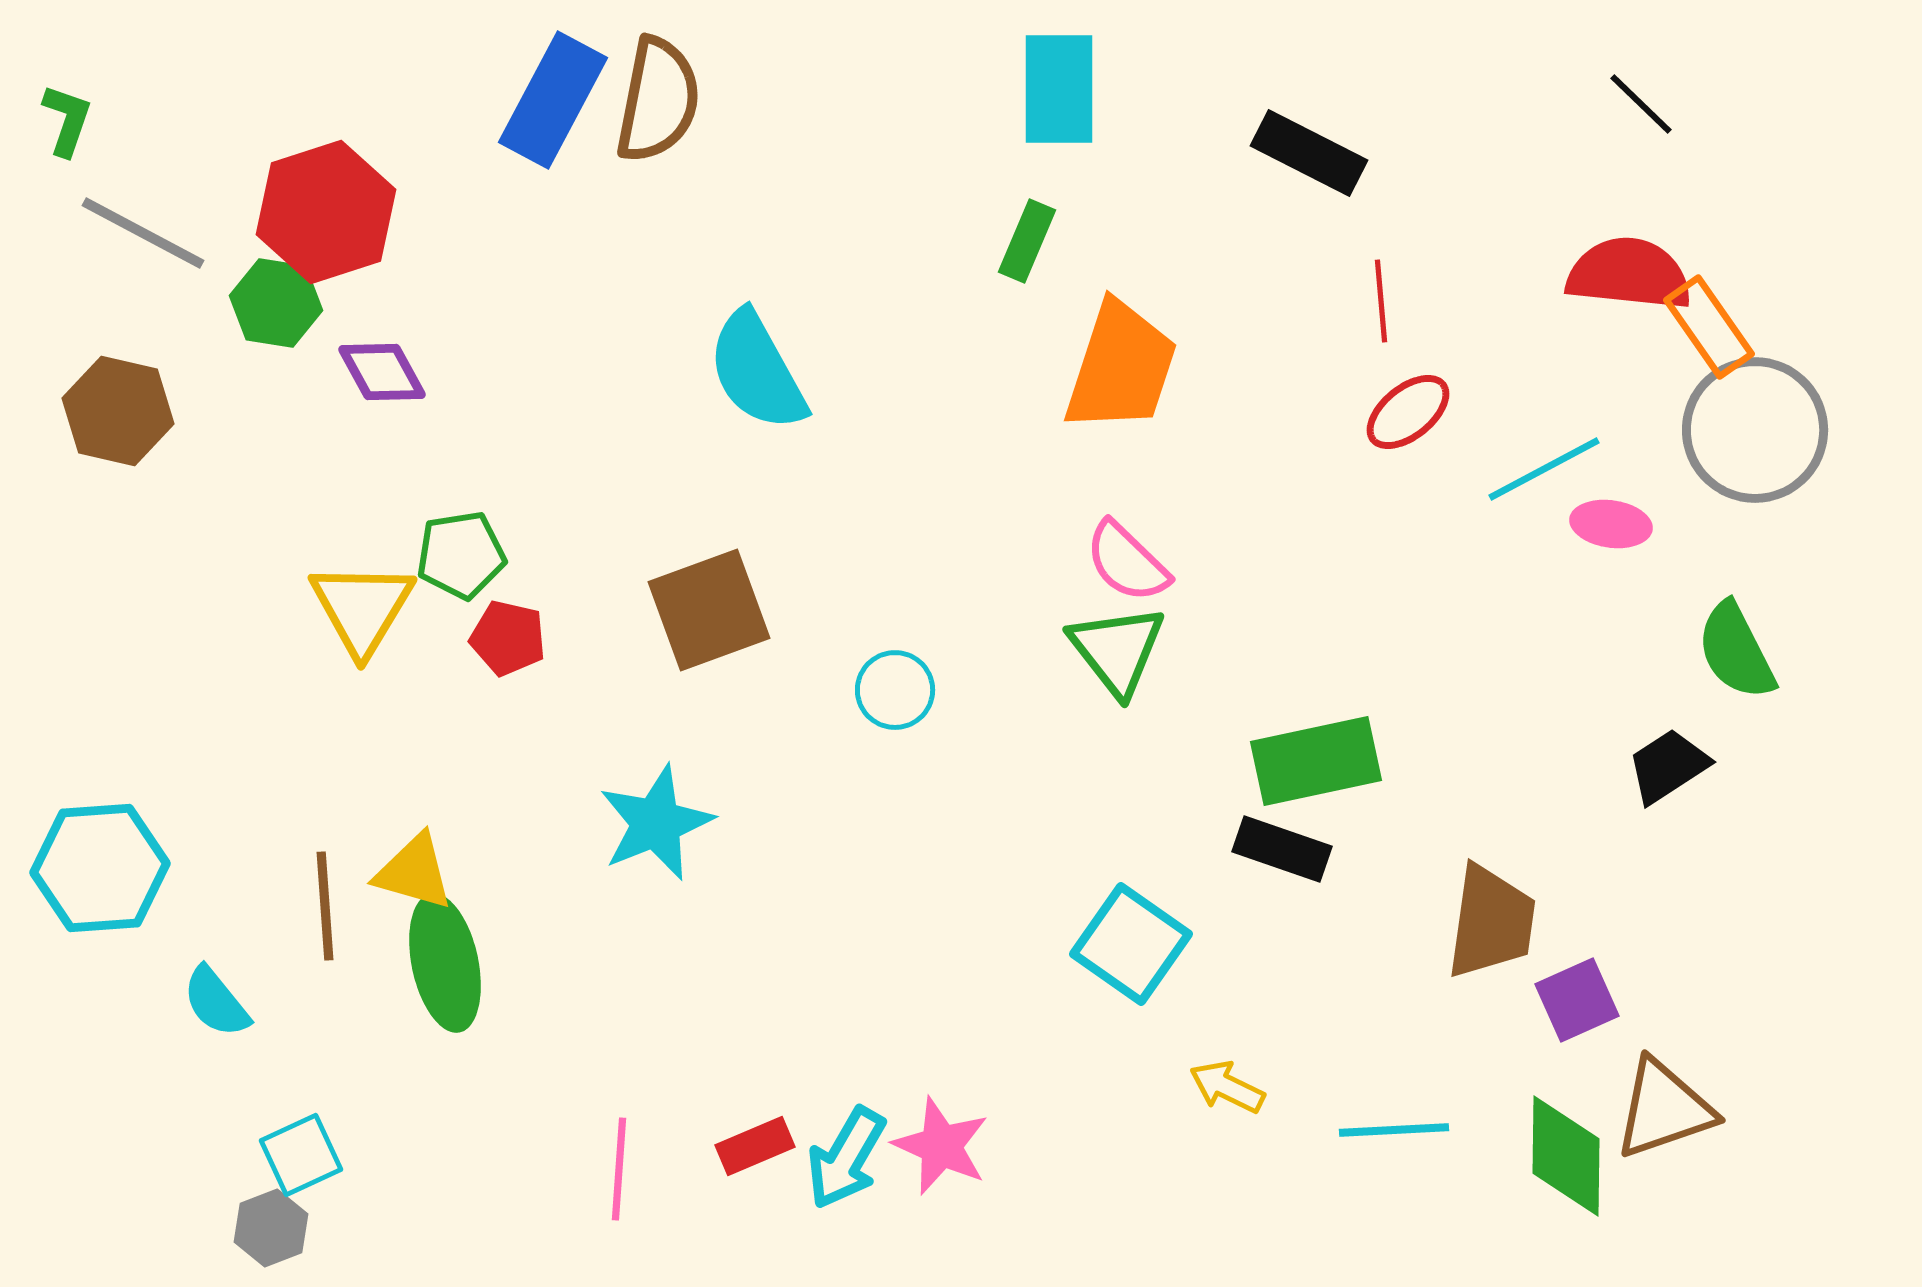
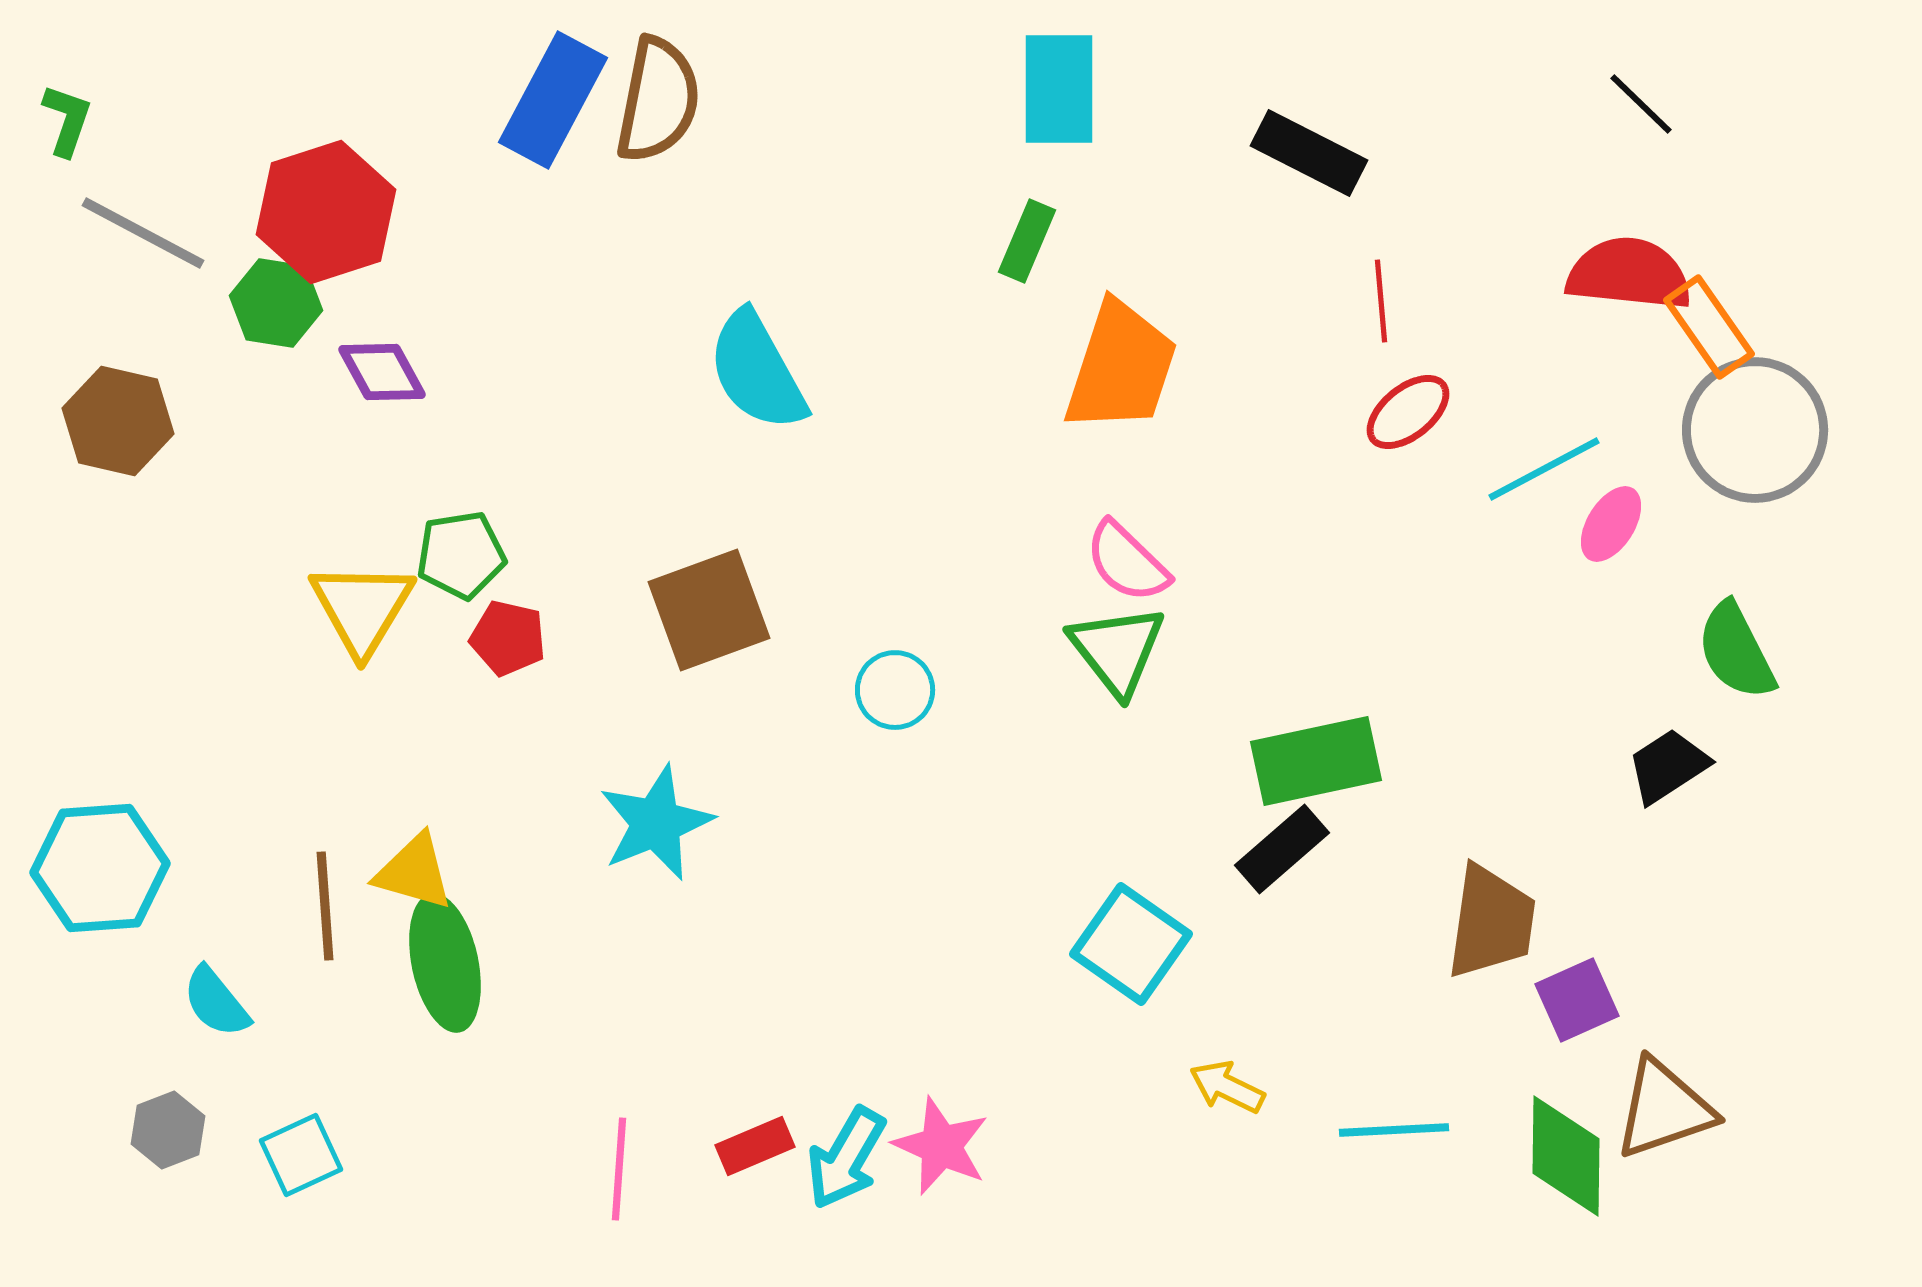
brown hexagon at (118, 411): moved 10 px down
pink ellipse at (1611, 524): rotated 66 degrees counterclockwise
black rectangle at (1282, 849): rotated 60 degrees counterclockwise
gray hexagon at (271, 1228): moved 103 px left, 98 px up
